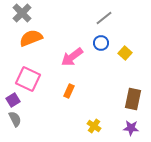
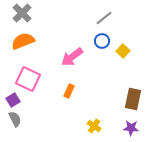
orange semicircle: moved 8 px left, 3 px down
blue circle: moved 1 px right, 2 px up
yellow square: moved 2 px left, 2 px up
